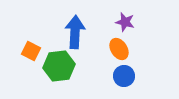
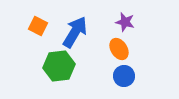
blue arrow: rotated 28 degrees clockwise
orange square: moved 7 px right, 25 px up
